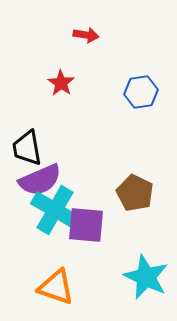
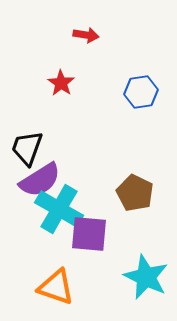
black trapezoid: rotated 30 degrees clockwise
purple semicircle: rotated 9 degrees counterclockwise
cyan cross: moved 4 px right, 1 px up
purple square: moved 3 px right, 9 px down
